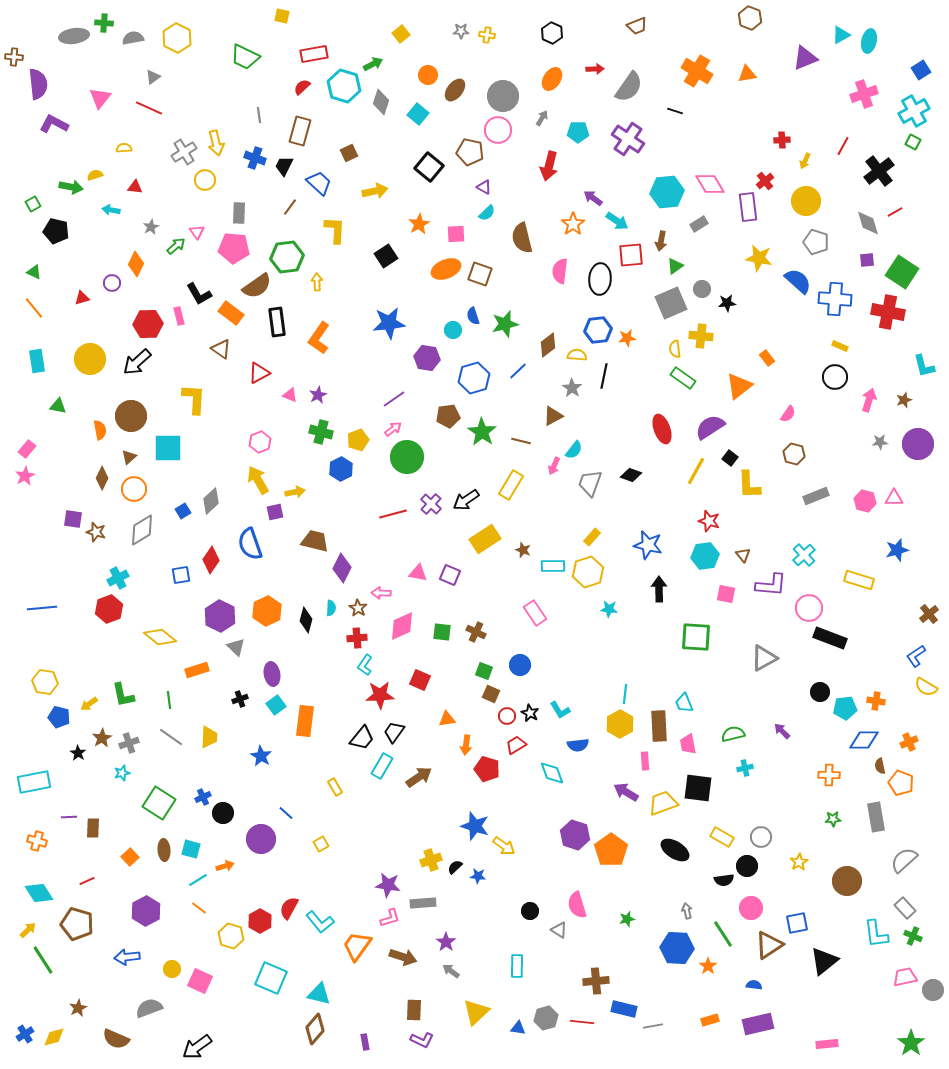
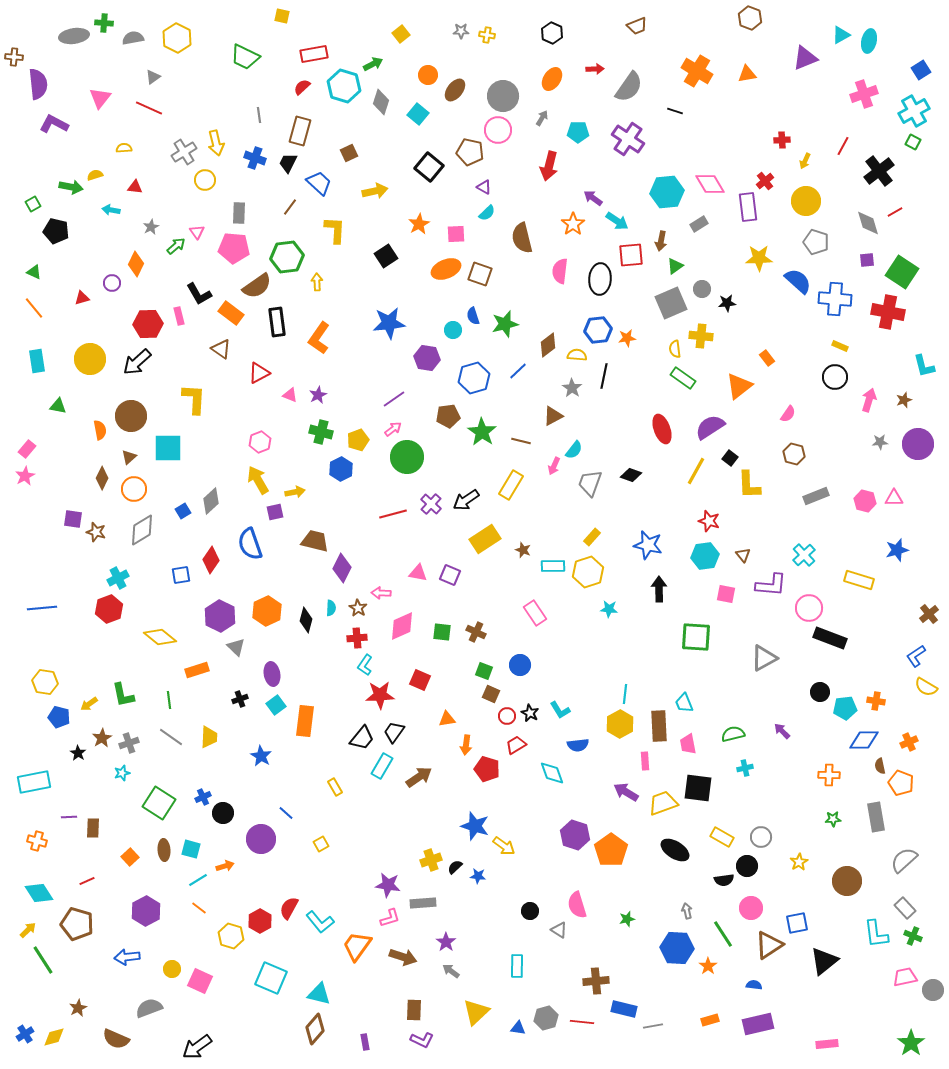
black trapezoid at (284, 166): moved 4 px right, 3 px up
yellow star at (759, 258): rotated 12 degrees counterclockwise
